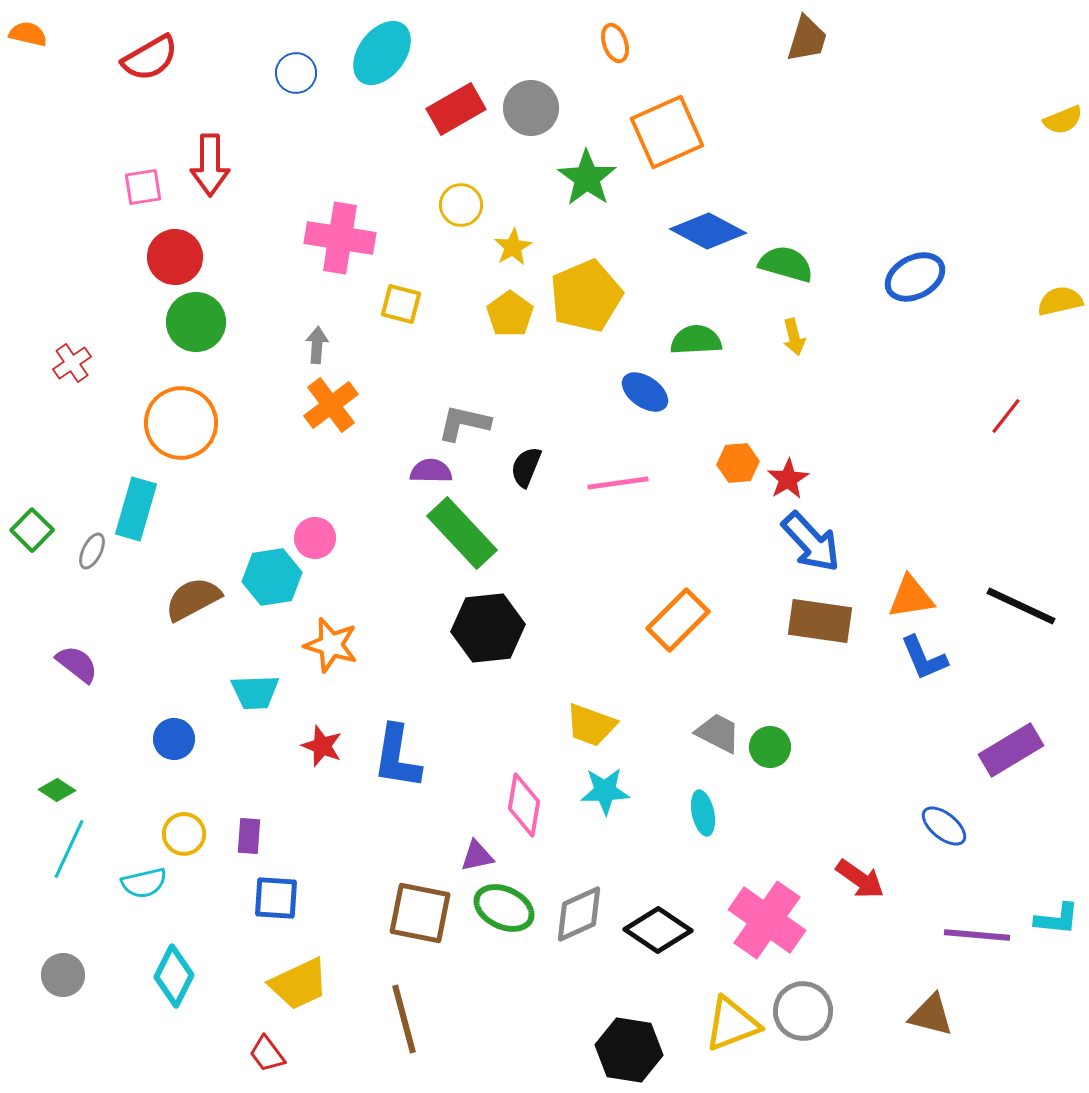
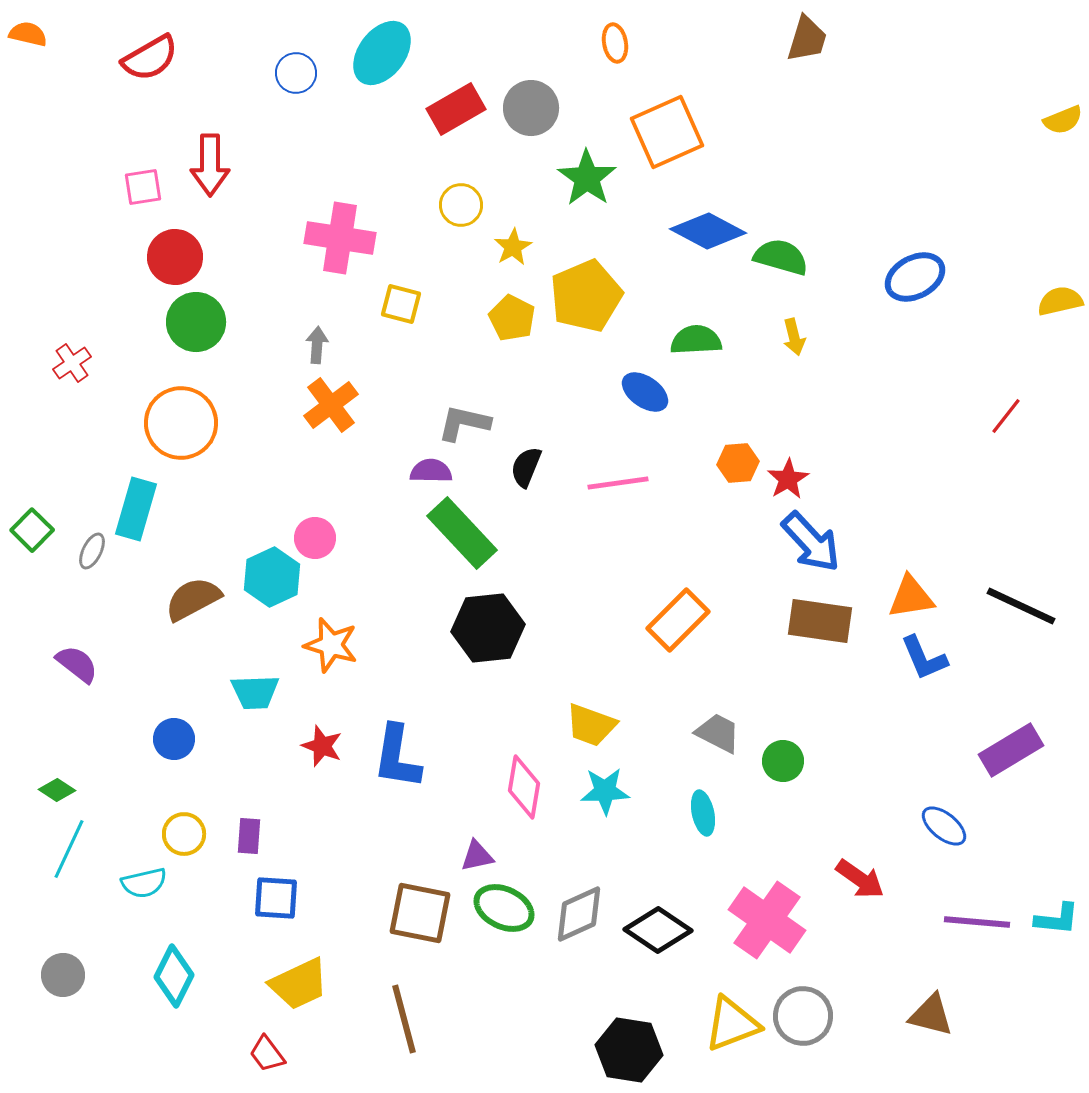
orange ellipse at (615, 43): rotated 9 degrees clockwise
green semicircle at (786, 264): moved 5 px left, 7 px up
yellow pentagon at (510, 314): moved 2 px right, 4 px down; rotated 9 degrees counterclockwise
cyan hexagon at (272, 577): rotated 16 degrees counterclockwise
green circle at (770, 747): moved 13 px right, 14 px down
pink diamond at (524, 805): moved 18 px up
purple line at (977, 935): moved 13 px up
gray circle at (803, 1011): moved 5 px down
